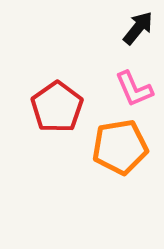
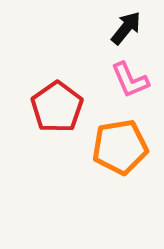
black arrow: moved 12 px left
pink L-shape: moved 4 px left, 9 px up
